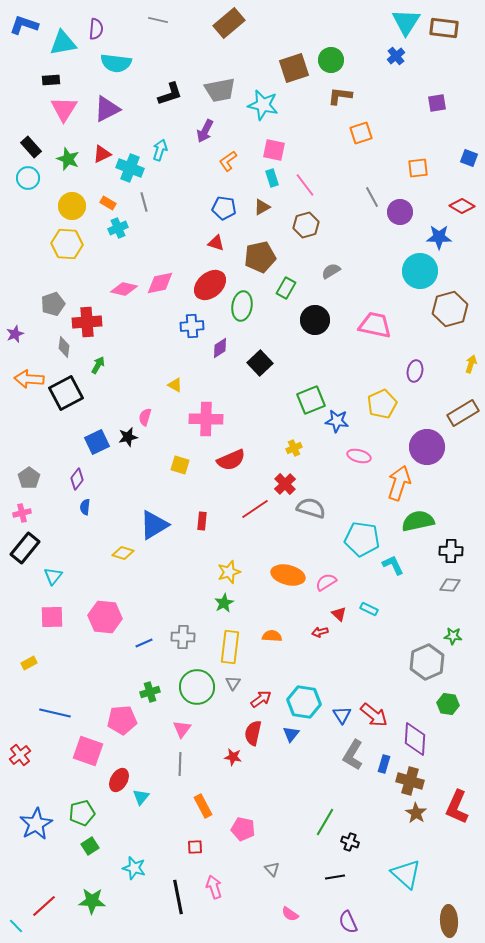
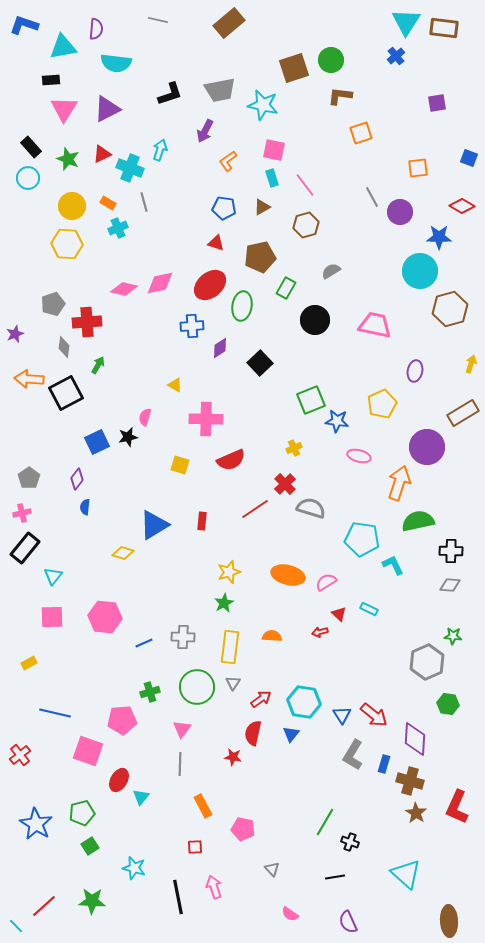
cyan triangle at (63, 43): moved 4 px down
blue star at (36, 824): rotated 12 degrees counterclockwise
